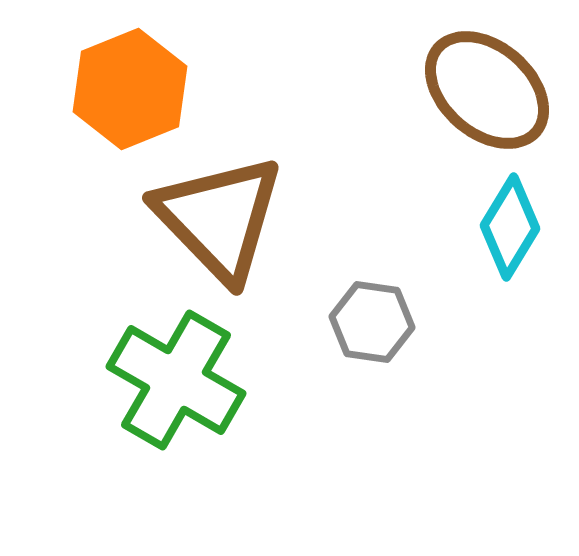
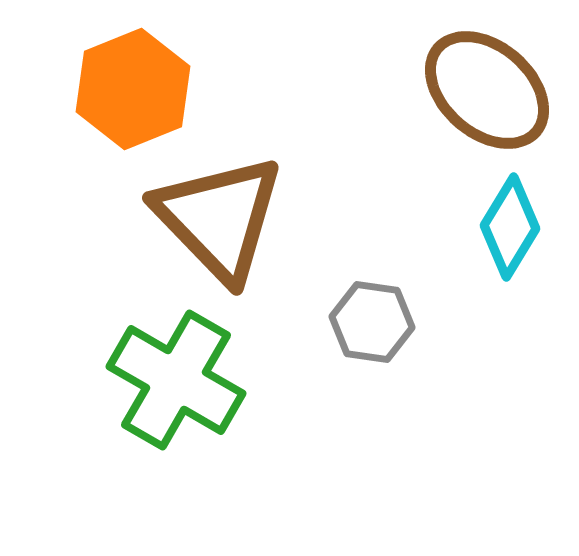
orange hexagon: moved 3 px right
